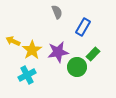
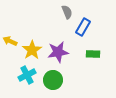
gray semicircle: moved 10 px right
yellow arrow: moved 3 px left
green rectangle: rotated 48 degrees clockwise
green circle: moved 24 px left, 13 px down
